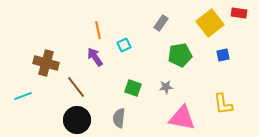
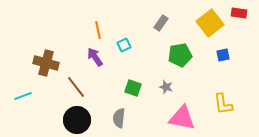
gray star: rotated 24 degrees clockwise
